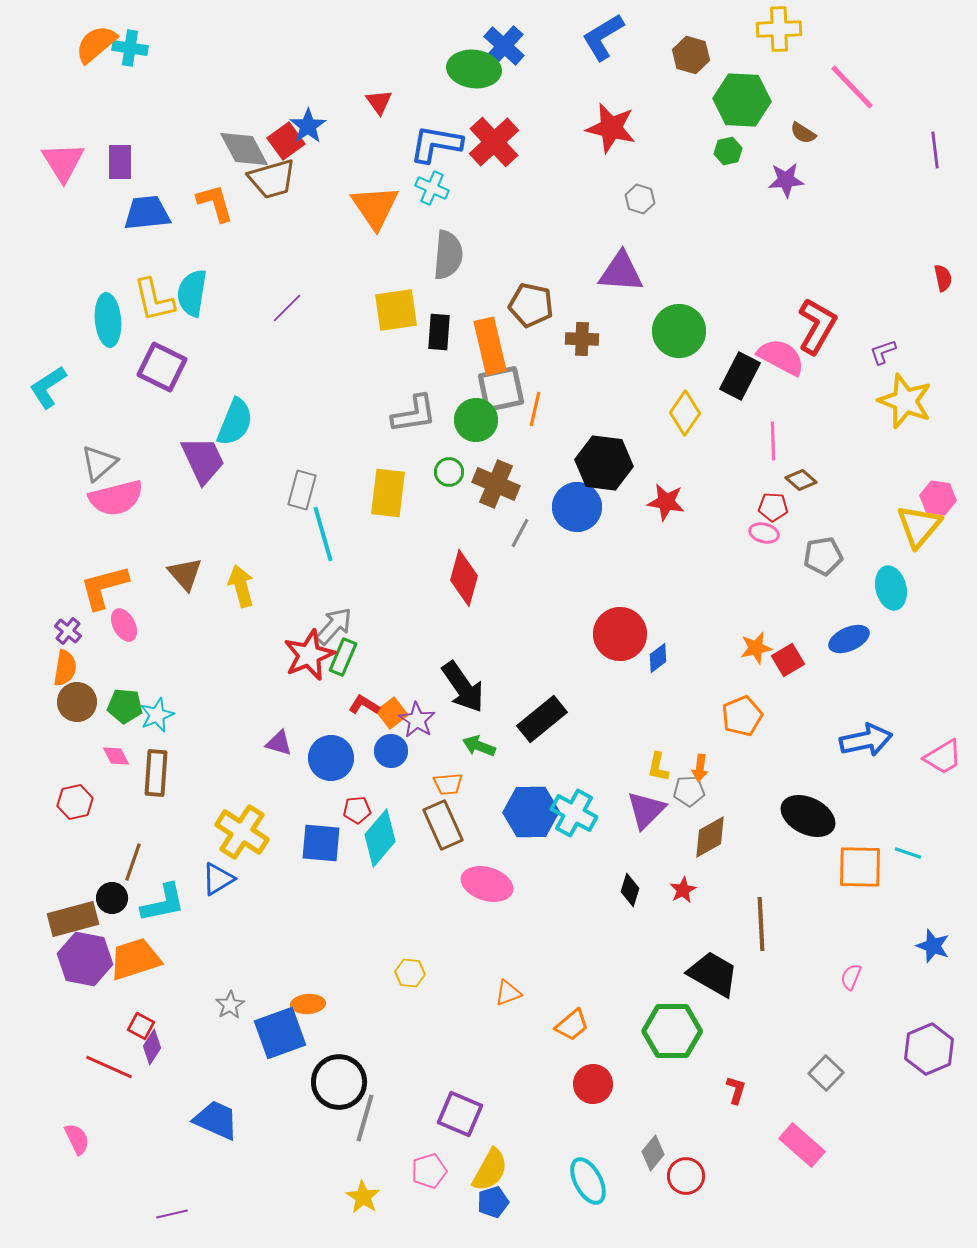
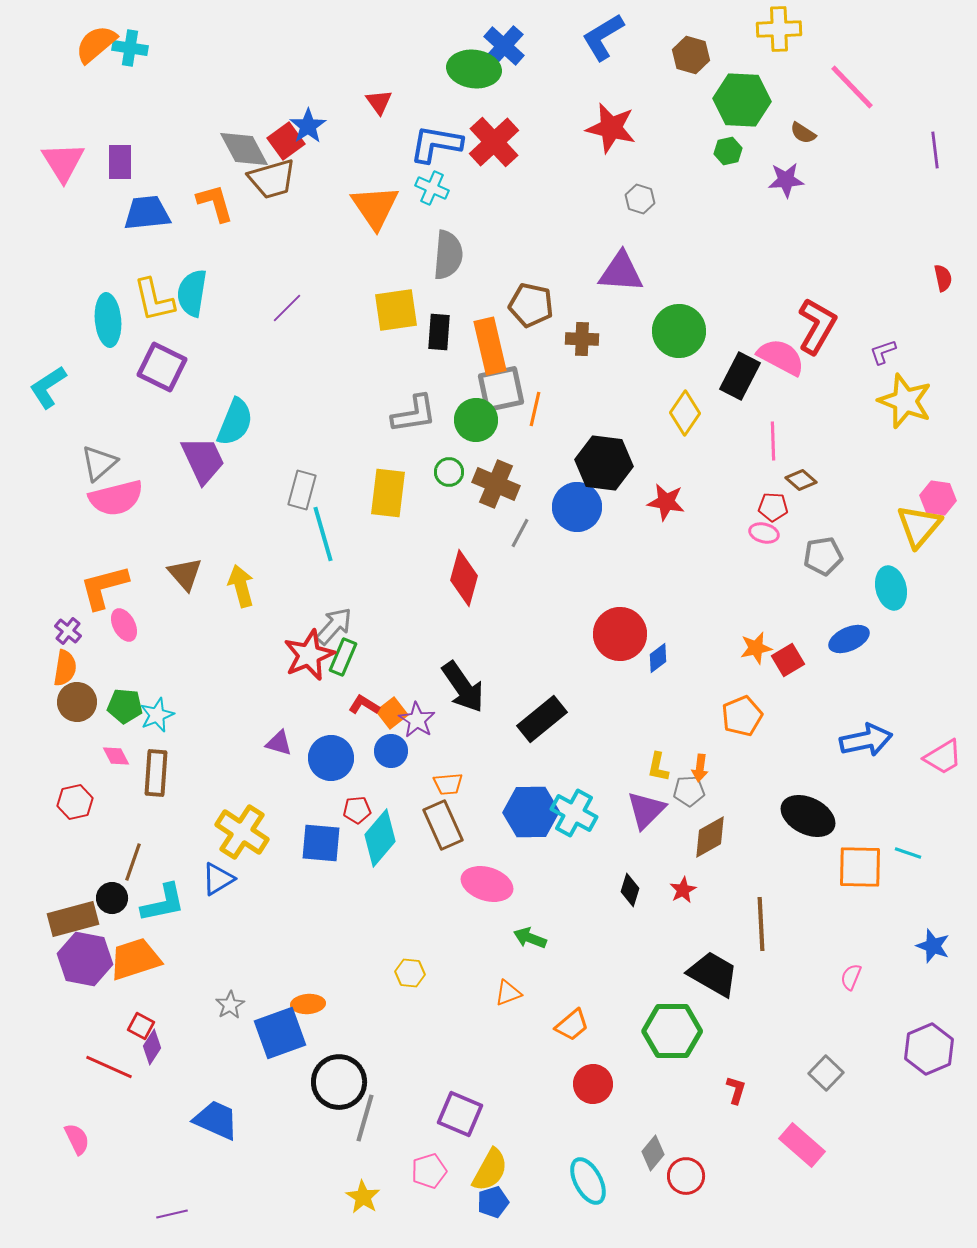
green arrow at (479, 746): moved 51 px right, 192 px down
